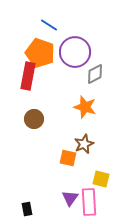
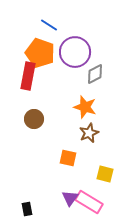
brown star: moved 5 px right, 11 px up
yellow square: moved 4 px right, 5 px up
pink rectangle: rotated 56 degrees counterclockwise
